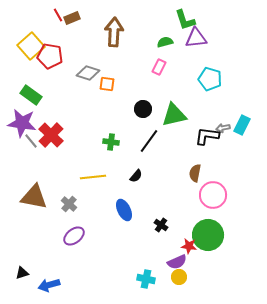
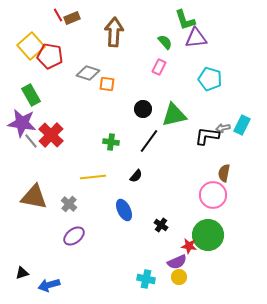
green semicircle: rotated 63 degrees clockwise
green rectangle: rotated 25 degrees clockwise
brown semicircle: moved 29 px right
